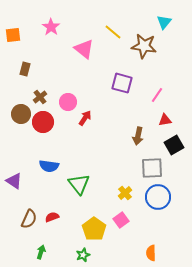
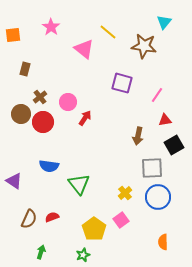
yellow line: moved 5 px left
orange semicircle: moved 12 px right, 11 px up
